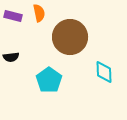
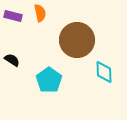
orange semicircle: moved 1 px right
brown circle: moved 7 px right, 3 px down
black semicircle: moved 1 px right, 3 px down; rotated 140 degrees counterclockwise
